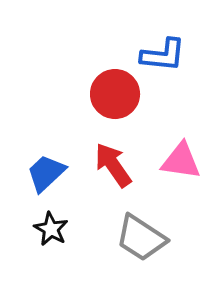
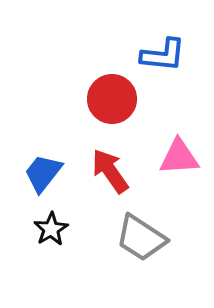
red circle: moved 3 px left, 5 px down
pink triangle: moved 2 px left, 4 px up; rotated 12 degrees counterclockwise
red arrow: moved 3 px left, 6 px down
blue trapezoid: moved 3 px left; rotated 9 degrees counterclockwise
black star: rotated 12 degrees clockwise
